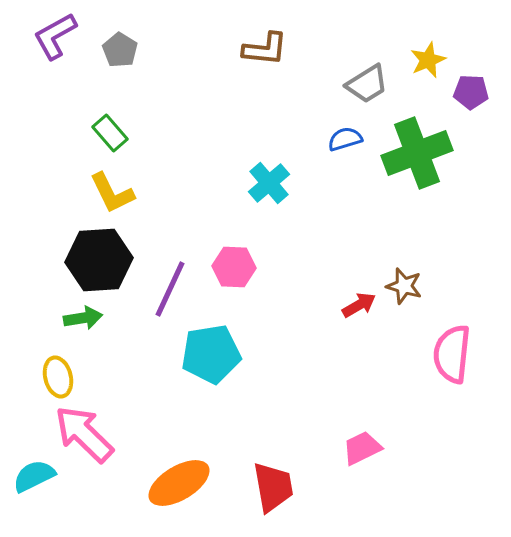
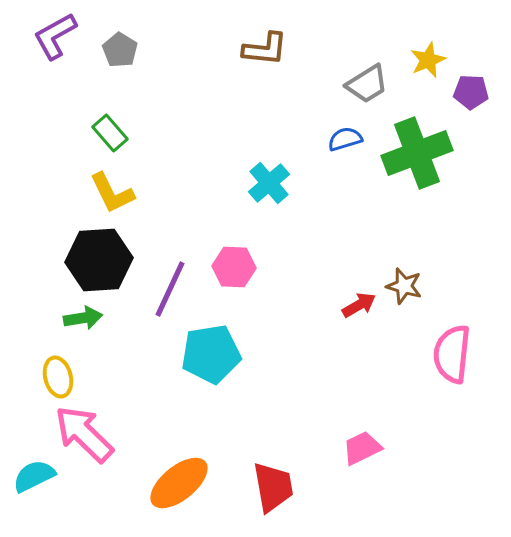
orange ellipse: rotated 8 degrees counterclockwise
